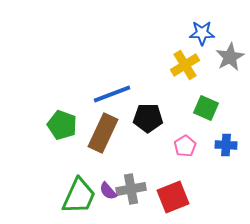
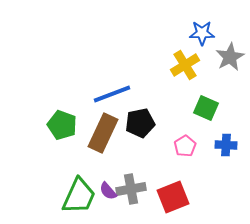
black pentagon: moved 8 px left, 5 px down; rotated 12 degrees counterclockwise
